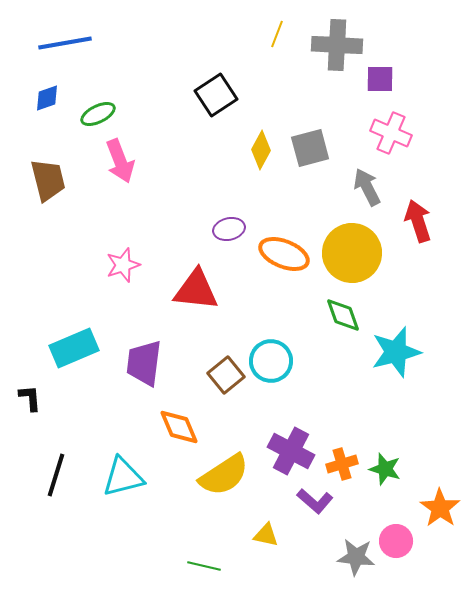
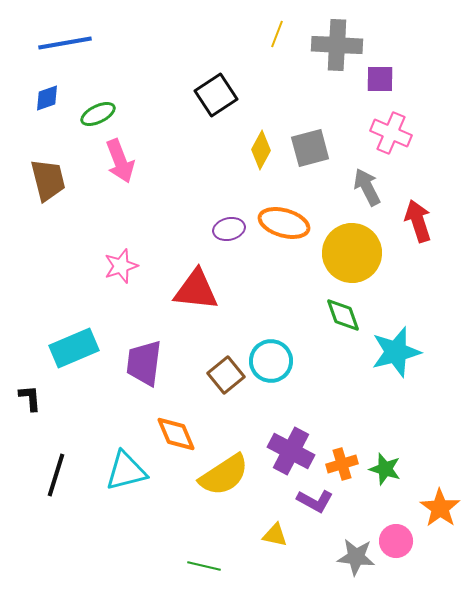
orange ellipse: moved 31 px up; rotated 6 degrees counterclockwise
pink star: moved 2 px left, 1 px down
orange diamond: moved 3 px left, 7 px down
cyan triangle: moved 3 px right, 6 px up
purple L-shape: rotated 12 degrees counterclockwise
yellow triangle: moved 9 px right
